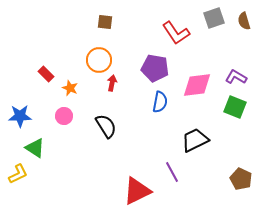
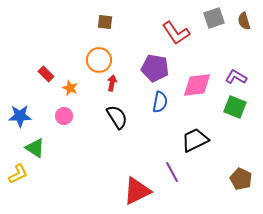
black semicircle: moved 11 px right, 9 px up
